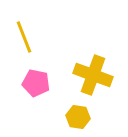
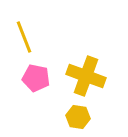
yellow cross: moved 7 px left, 1 px down
pink pentagon: moved 5 px up
